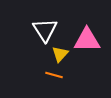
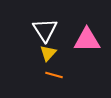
yellow triangle: moved 12 px left, 1 px up
